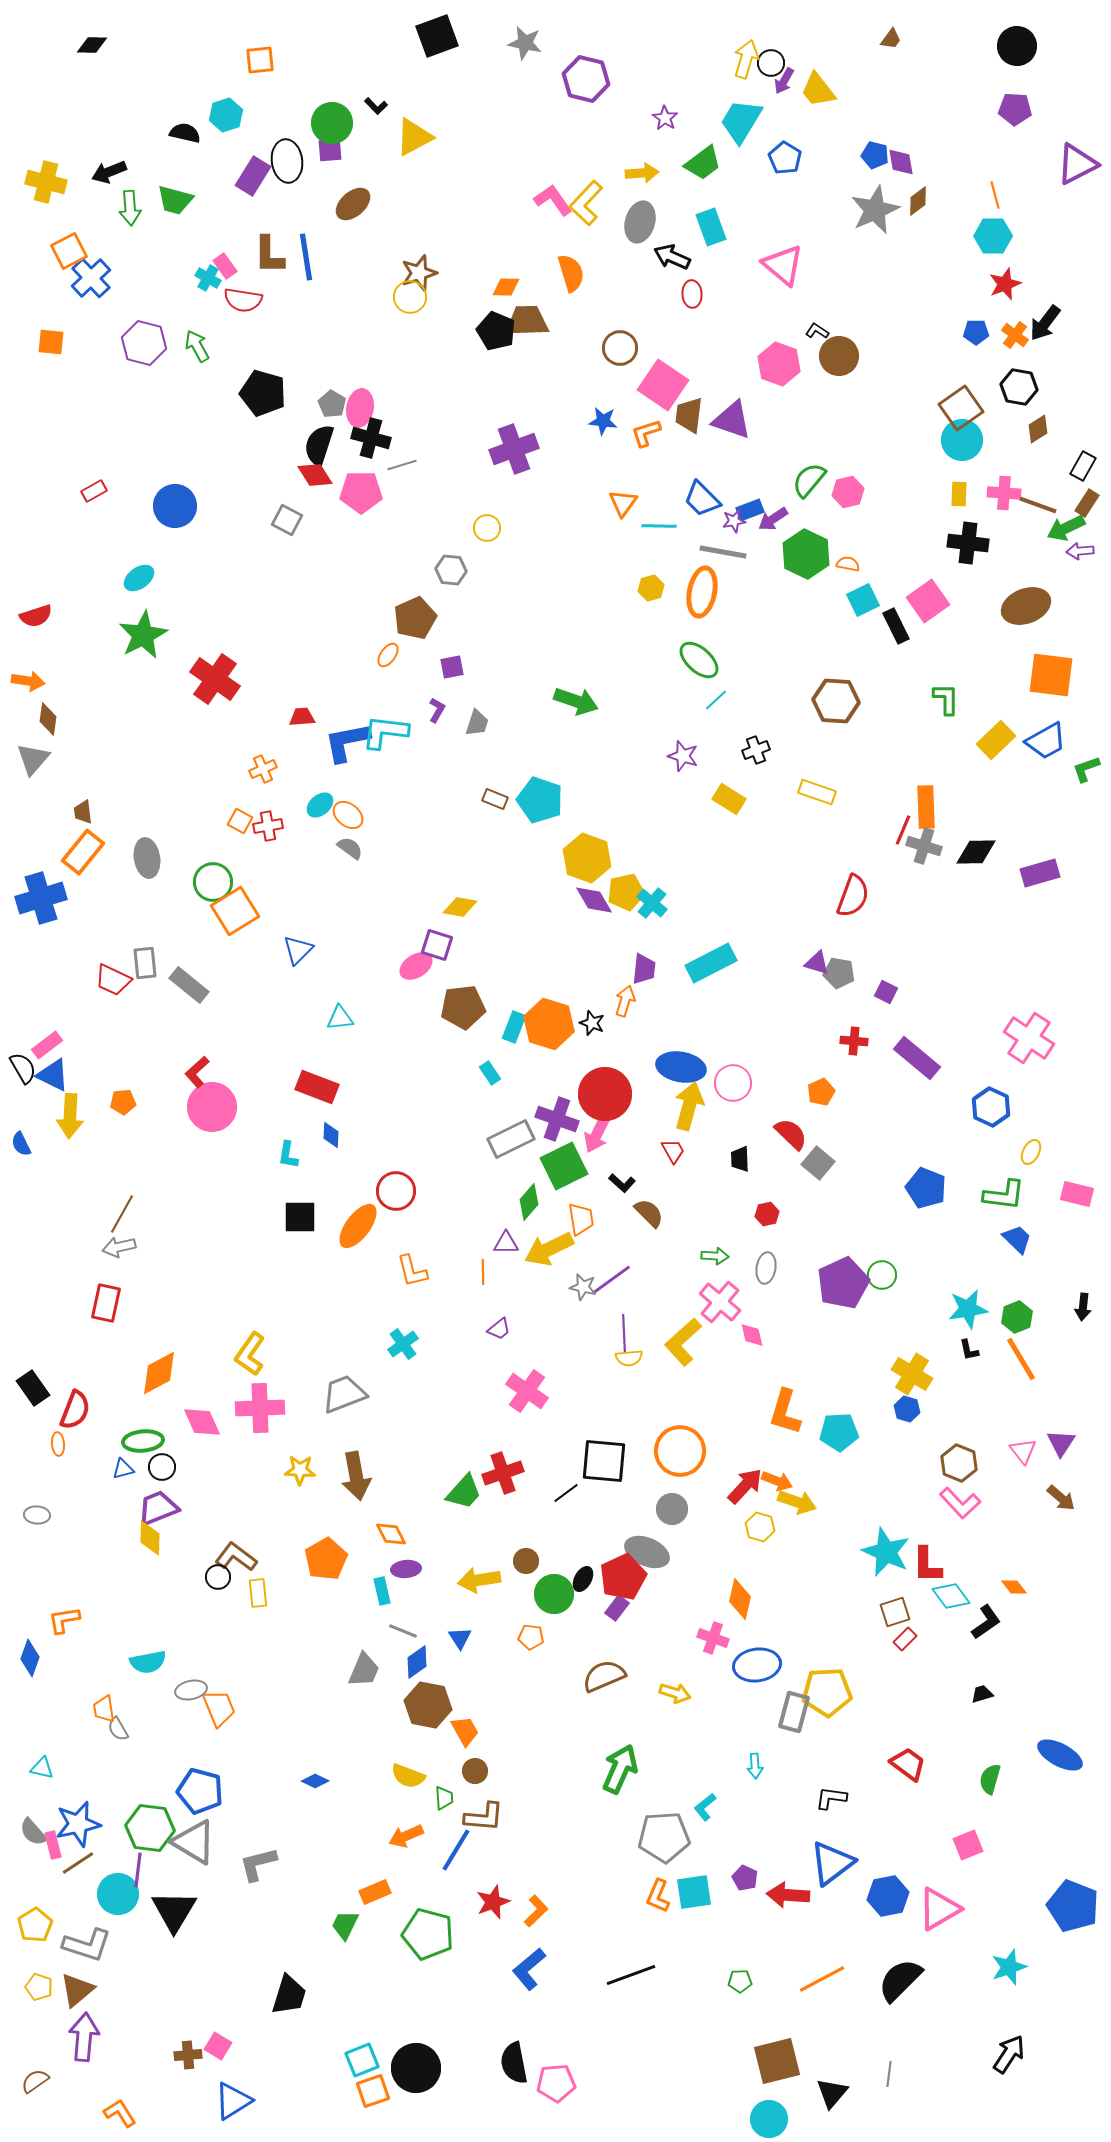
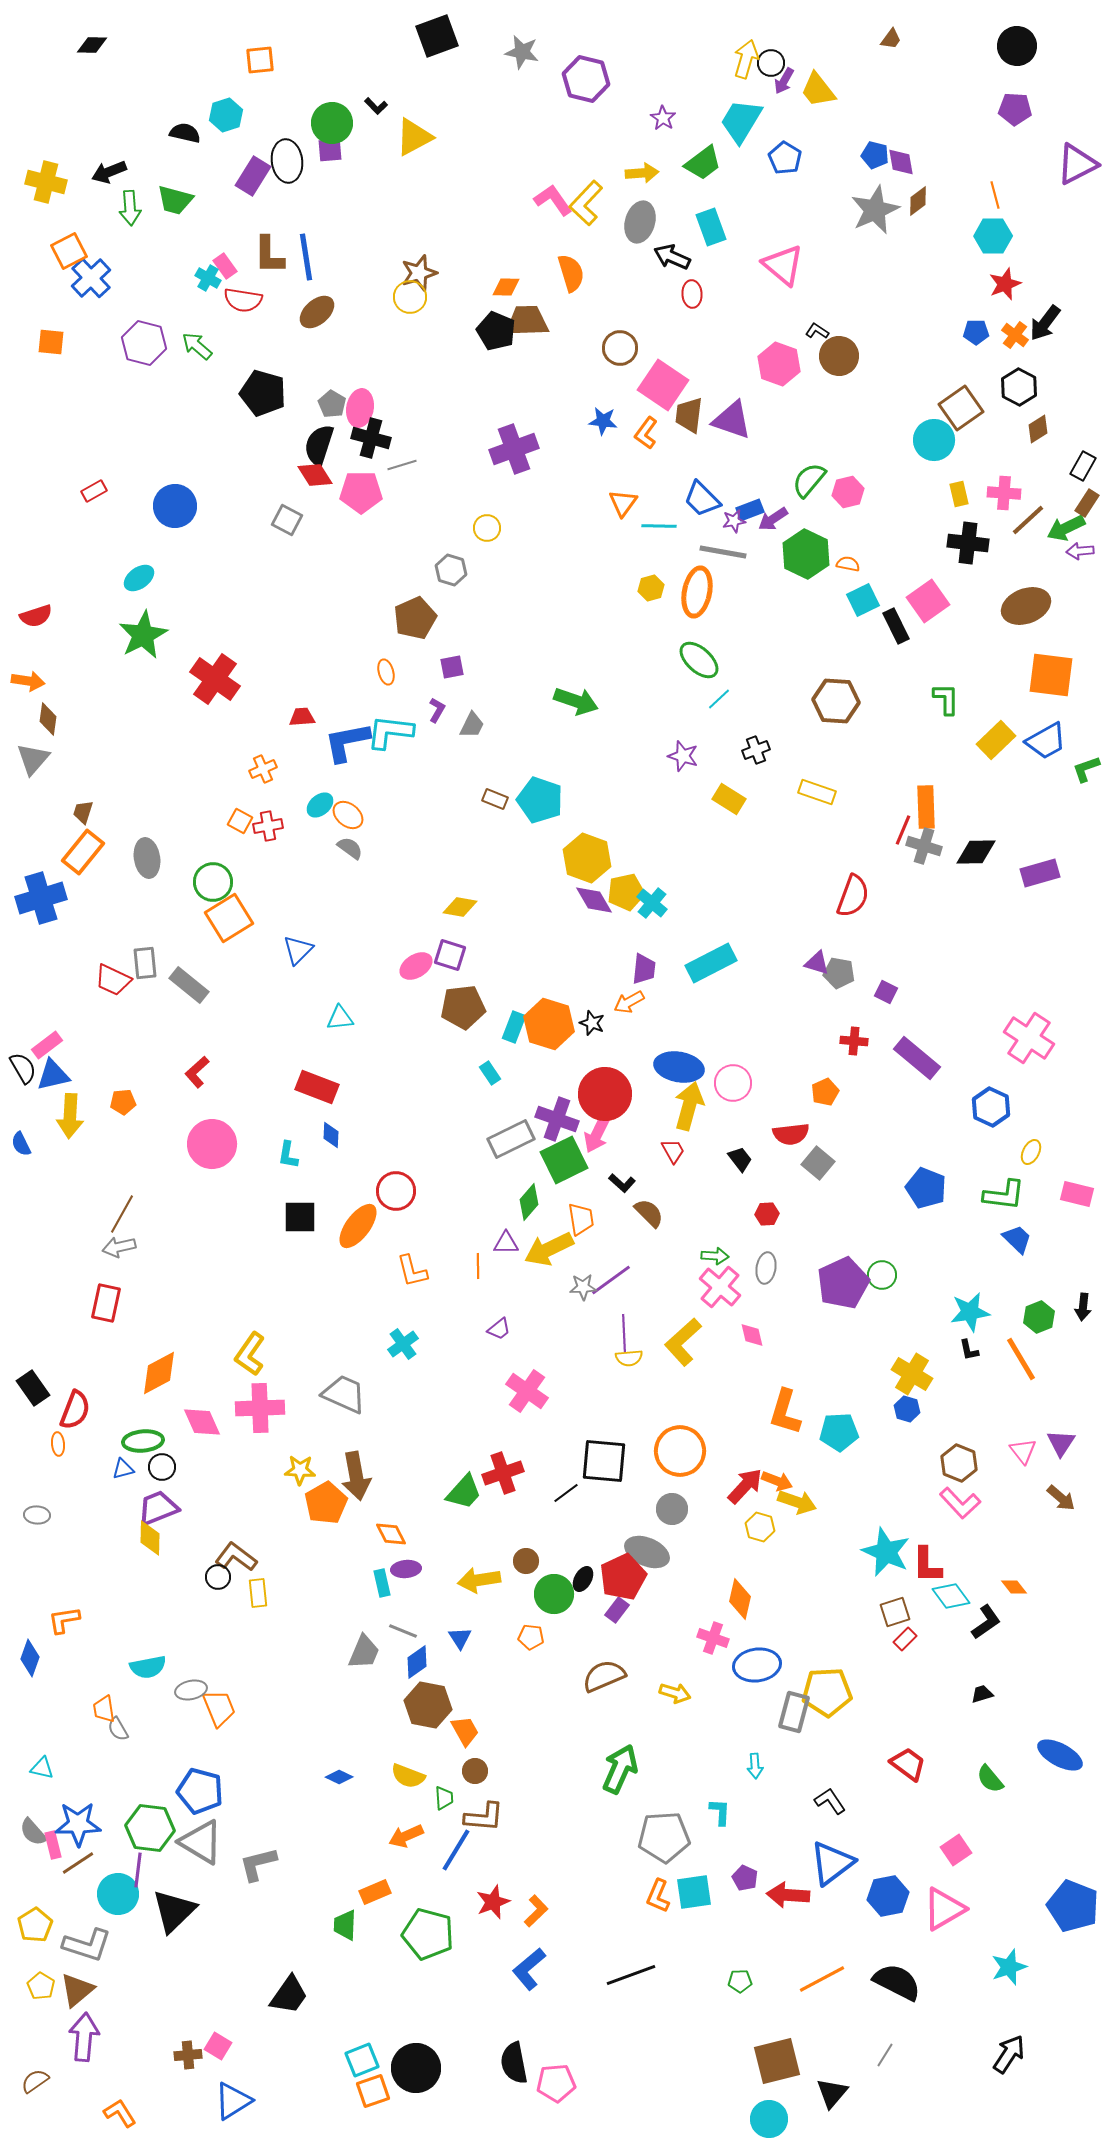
gray star at (525, 43): moved 3 px left, 9 px down
purple star at (665, 118): moved 2 px left
brown ellipse at (353, 204): moved 36 px left, 108 px down
green arrow at (197, 346): rotated 20 degrees counterclockwise
black hexagon at (1019, 387): rotated 18 degrees clockwise
orange L-shape at (646, 433): rotated 36 degrees counterclockwise
cyan circle at (962, 440): moved 28 px left
yellow rectangle at (959, 494): rotated 15 degrees counterclockwise
brown line at (1038, 505): moved 10 px left, 15 px down; rotated 63 degrees counterclockwise
gray hexagon at (451, 570): rotated 12 degrees clockwise
orange ellipse at (702, 592): moved 5 px left
orange ellipse at (388, 655): moved 2 px left, 17 px down; rotated 50 degrees counterclockwise
cyan line at (716, 700): moved 3 px right, 1 px up
gray trapezoid at (477, 723): moved 5 px left, 2 px down; rotated 8 degrees clockwise
cyan L-shape at (385, 732): moved 5 px right
brown trapezoid at (83, 812): rotated 25 degrees clockwise
orange square at (235, 911): moved 6 px left, 7 px down
purple square at (437, 945): moved 13 px right, 10 px down
orange arrow at (625, 1001): moved 4 px right, 1 px down; rotated 136 degrees counterclockwise
blue ellipse at (681, 1067): moved 2 px left
blue triangle at (53, 1075): rotated 39 degrees counterclockwise
orange pentagon at (821, 1092): moved 4 px right
pink circle at (212, 1107): moved 37 px down
red semicircle at (791, 1134): rotated 129 degrees clockwise
black trapezoid at (740, 1159): rotated 144 degrees clockwise
green square at (564, 1166): moved 6 px up
red hexagon at (767, 1214): rotated 10 degrees clockwise
orange line at (483, 1272): moved 5 px left, 6 px up
gray star at (583, 1287): rotated 16 degrees counterclockwise
pink cross at (720, 1302): moved 15 px up
cyan star at (968, 1309): moved 2 px right, 3 px down
green hexagon at (1017, 1317): moved 22 px right
gray trapezoid at (344, 1394): rotated 45 degrees clockwise
orange pentagon at (326, 1559): moved 56 px up
cyan rectangle at (382, 1591): moved 8 px up
purple rectangle at (617, 1608): moved 2 px down
cyan semicircle at (148, 1662): moved 5 px down
gray trapezoid at (364, 1670): moved 18 px up
green semicircle at (990, 1779): rotated 56 degrees counterclockwise
blue diamond at (315, 1781): moved 24 px right, 4 px up
black L-shape at (831, 1798): moved 1 px left, 3 px down; rotated 48 degrees clockwise
cyan L-shape at (705, 1807): moved 15 px right, 5 px down; rotated 132 degrees clockwise
blue star at (78, 1824): rotated 12 degrees clockwise
gray triangle at (194, 1842): moved 7 px right
pink square at (968, 1845): moved 12 px left, 5 px down; rotated 12 degrees counterclockwise
pink triangle at (939, 1909): moved 5 px right
black triangle at (174, 1911): rotated 15 degrees clockwise
green trapezoid at (345, 1925): rotated 24 degrees counterclockwise
black semicircle at (900, 1980): moved 3 px left, 2 px down; rotated 72 degrees clockwise
yellow pentagon at (39, 1987): moved 2 px right, 1 px up; rotated 12 degrees clockwise
black trapezoid at (289, 1995): rotated 18 degrees clockwise
gray line at (889, 2074): moved 4 px left, 19 px up; rotated 25 degrees clockwise
